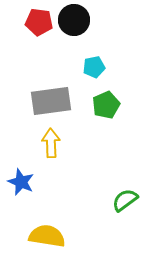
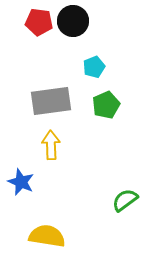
black circle: moved 1 px left, 1 px down
cyan pentagon: rotated 10 degrees counterclockwise
yellow arrow: moved 2 px down
